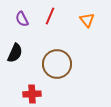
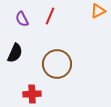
orange triangle: moved 11 px right, 9 px up; rotated 42 degrees clockwise
